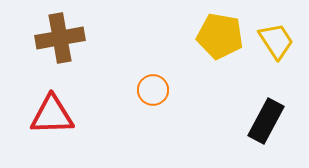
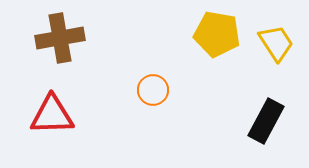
yellow pentagon: moved 3 px left, 2 px up
yellow trapezoid: moved 2 px down
